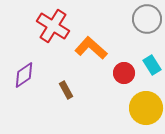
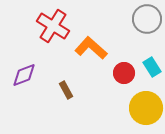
cyan rectangle: moved 2 px down
purple diamond: rotated 12 degrees clockwise
